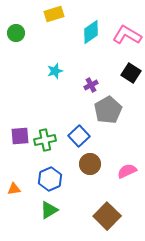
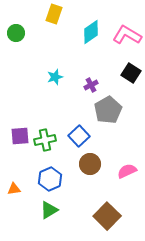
yellow rectangle: rotated 54 degrees counterclockwise
cyan star: moved 6 px down
